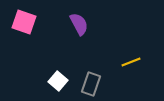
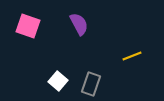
pink square: moved 4 px right, 4 px down
yellow line: moved 1 px right, 6 px up
